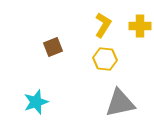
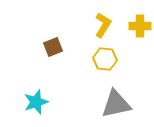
gray triangle: moved 4 px left, 1 px down
